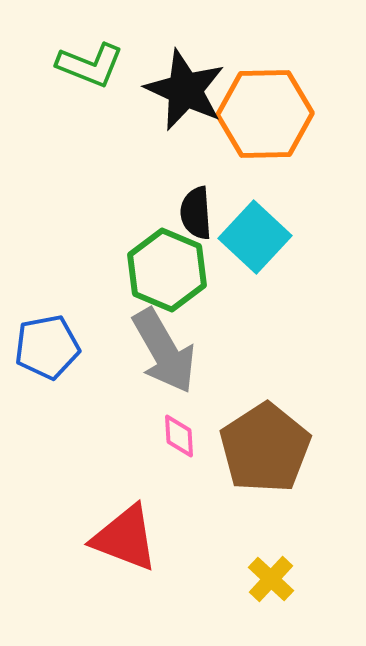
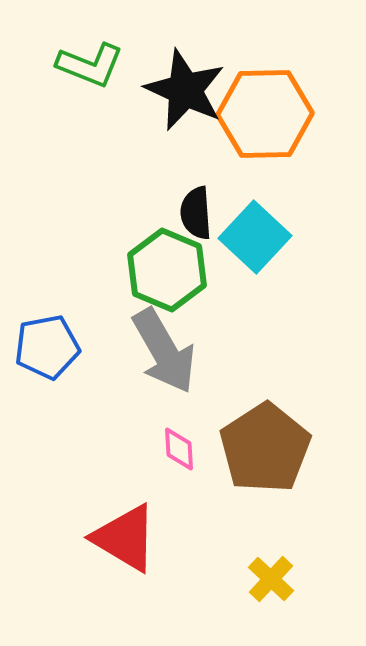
pink diamond: moved 13 px down
red triangle: rotated 10 degrees clockwise
